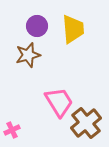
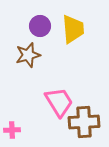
purple circle: moved 3 px right
brown cross: moved 2 px left, 1 px up; rotated 36 degrees clockwise
pink cross: rotated 21 degrees clockwise
